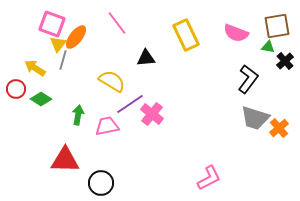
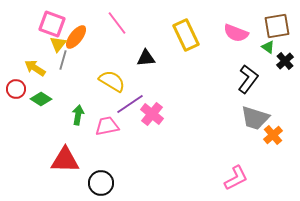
green triangle: rotated 24 degrees clockwise
orange cross: moved 6 px left, 7 px down
pink L-shape: moved 27 px right
